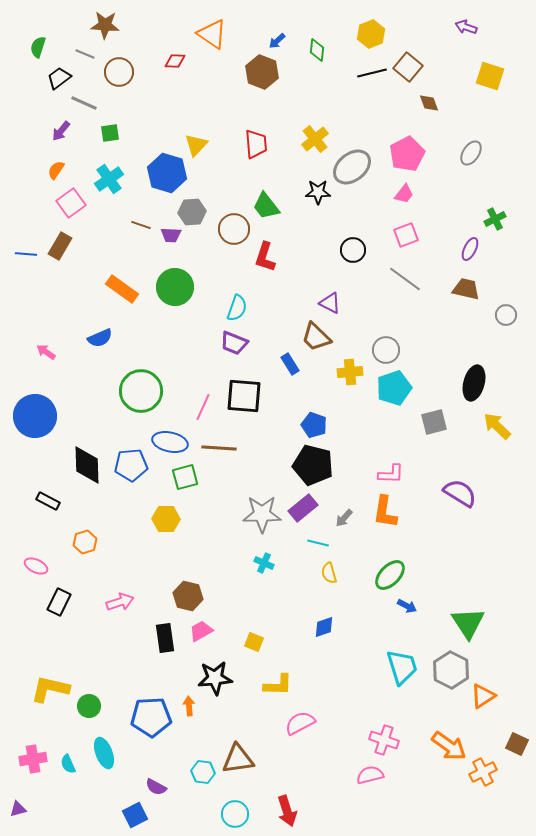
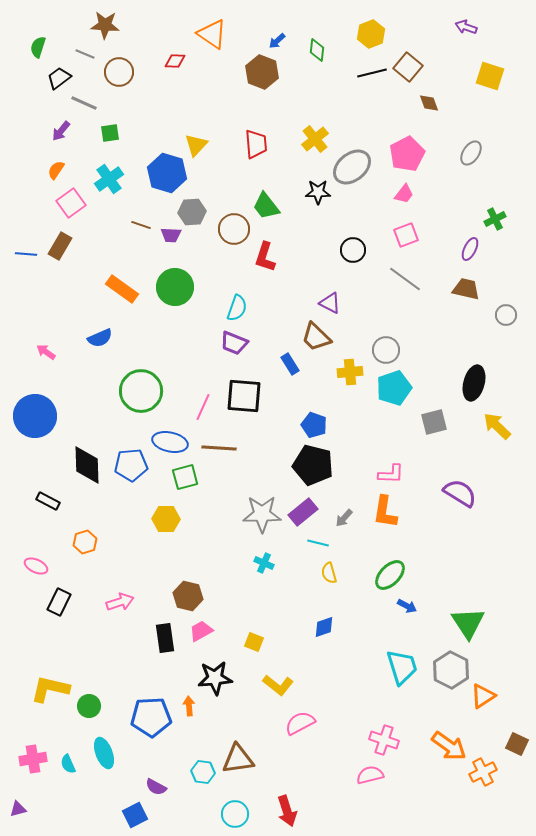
purple rectangle at (303, 508): moved 4 px down
yellow L-shape at (278, 685): rotated 36 degrees clockwise
